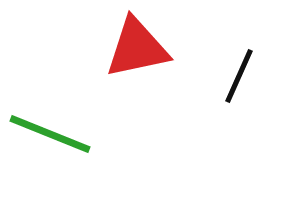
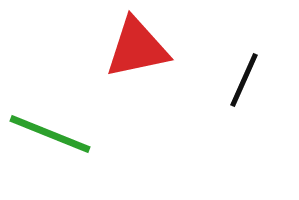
black line: moved 5 px right, 4 px down
